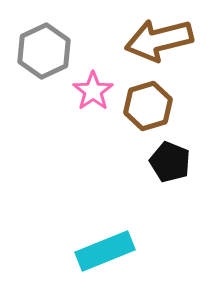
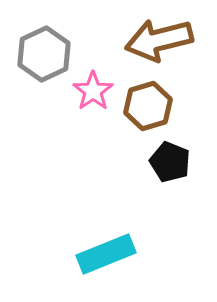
gray hexagon: moved 3 px down
cyan rectangle: moved 1 px right, 3 px down
